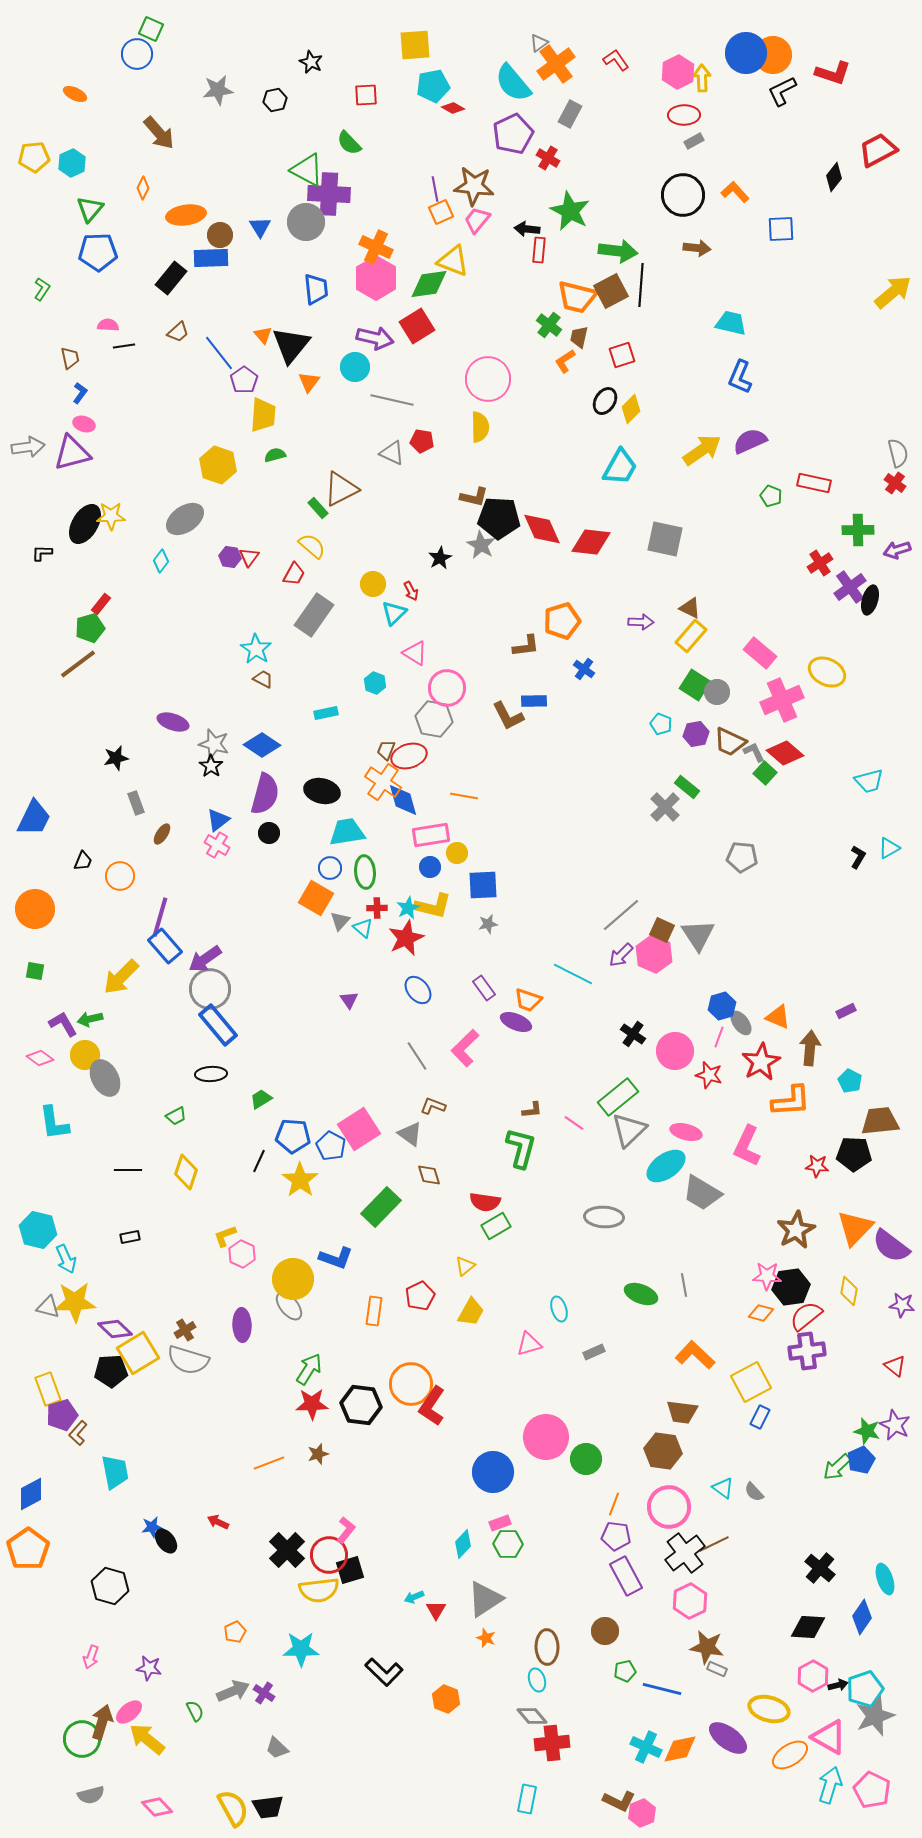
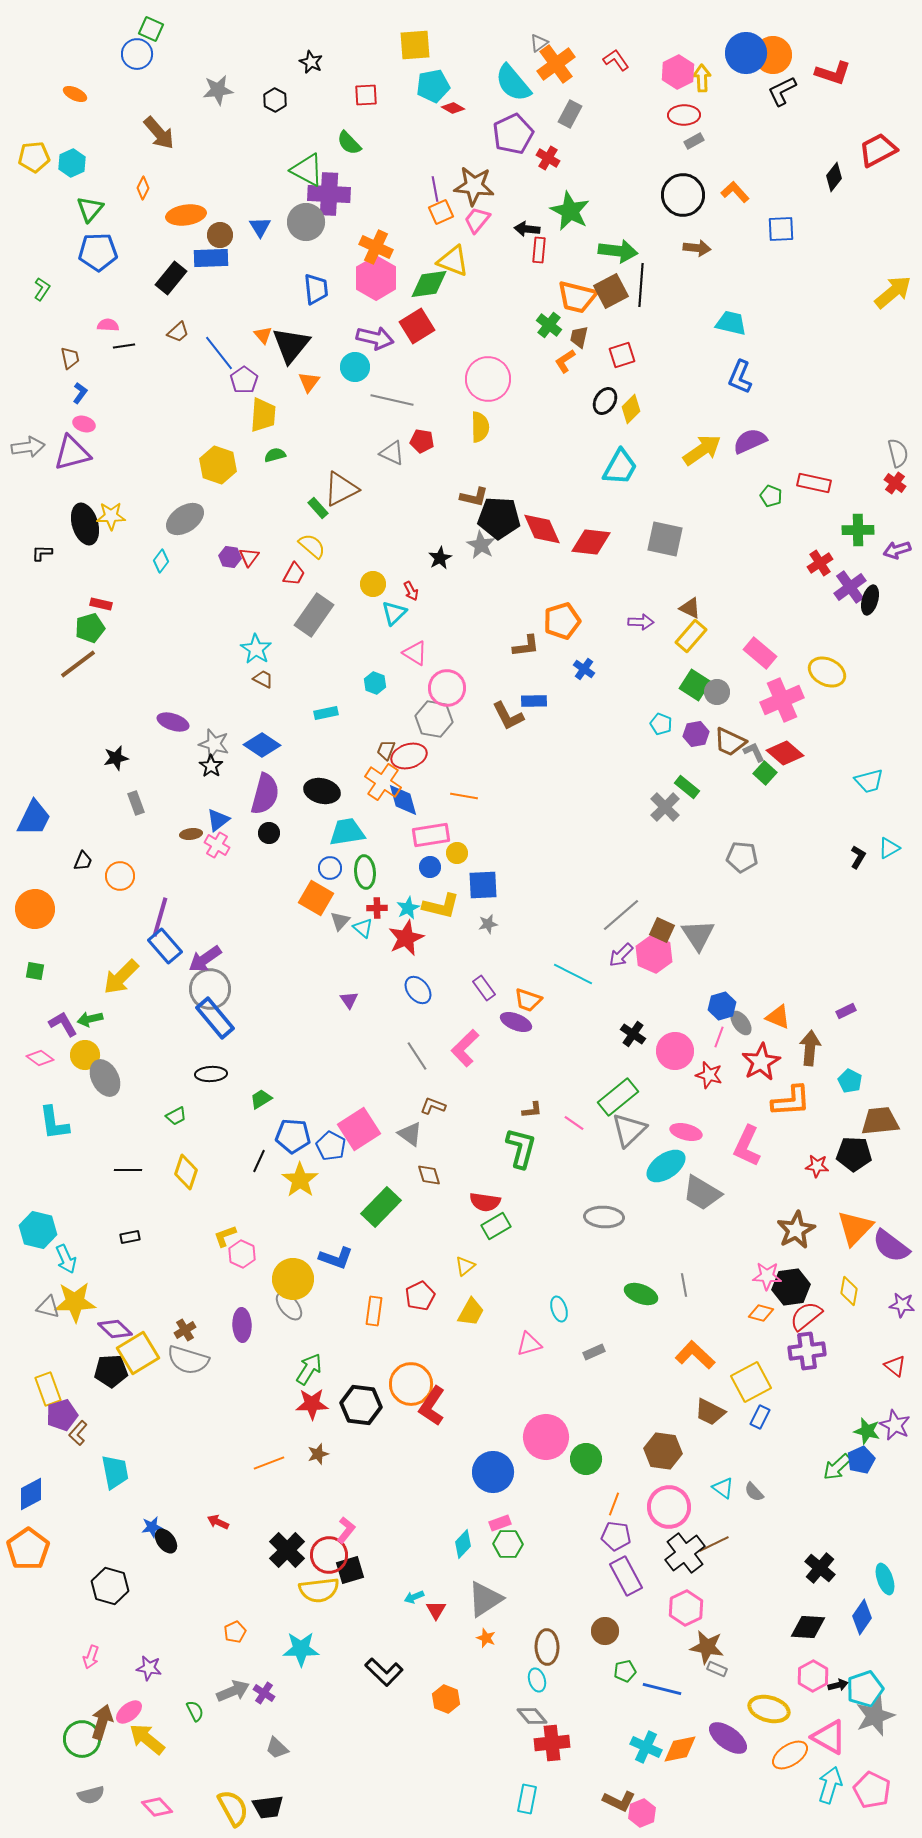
black hexagon at (275, 100): rotated 20 degrees counterclockwise
black ellipse at (85, 524): rotated 48 degrees counterclockwise
red rectangle at (101, 604): rotated 65 degrees clockwise
brown ellipse at (162, 834): moved 29 px right; rotated 50 degrees clockwise
yellow L-shape at (433, 906): moved 8 px right
blue rectangle at (218, 1025): moved 3 px left, 7 px up
brown trapezoid at (682, 1412): moved 28 px right; rotated 20 degrees clockwise
pink hexagon at (690, 1601): moved 4 px left, 7 px down
